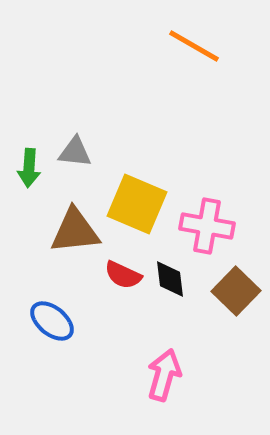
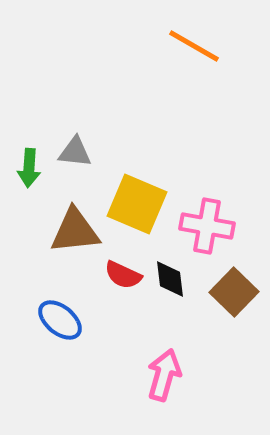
brown square: moved 2 px left, 1 px down
blue ellipse: moved 8 px right, 1 px up
